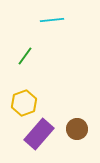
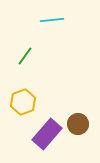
yellow hexagon: moved 1 px left, 1 px up
brown circle: moved 1 px right, 5 px up
purple rectangle: moved 8 px right
